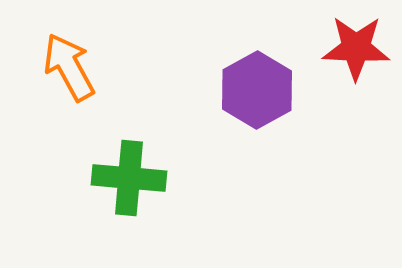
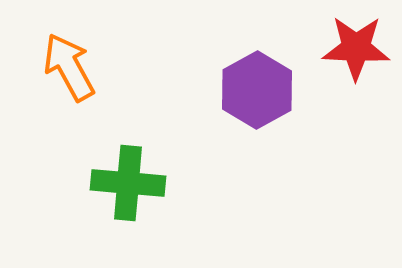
green cross: moved 1 px left, 5 px down
